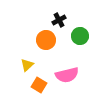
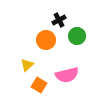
green circle: moved 3 px left
